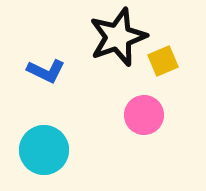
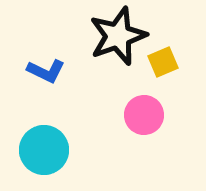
black star: moved 1 px up
yellow square: moved 1 px down
